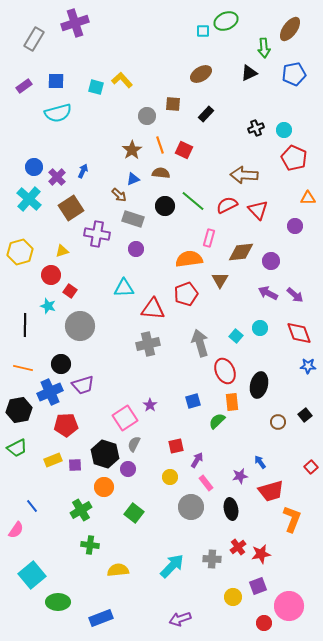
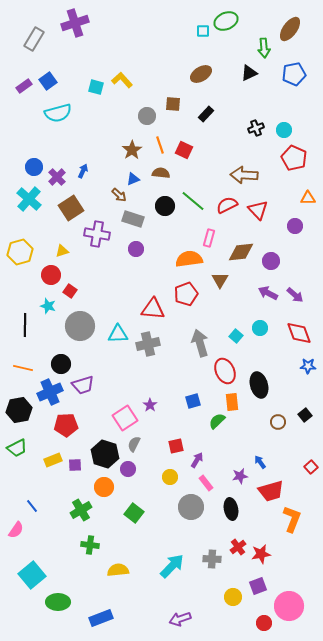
blue square at (56, 81): moved 8 px left; rotated 36 degrees counterclockwise
cyan triangle at (124, 288): moved 6 px left, 46 px down
black ellipse at (259, 385): rotated 30 degrees counterclockwise
